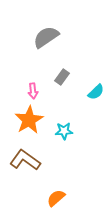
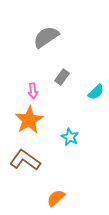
cyan star: moved 6 px right, 6 px down; rotated 30 degrees clockwise
